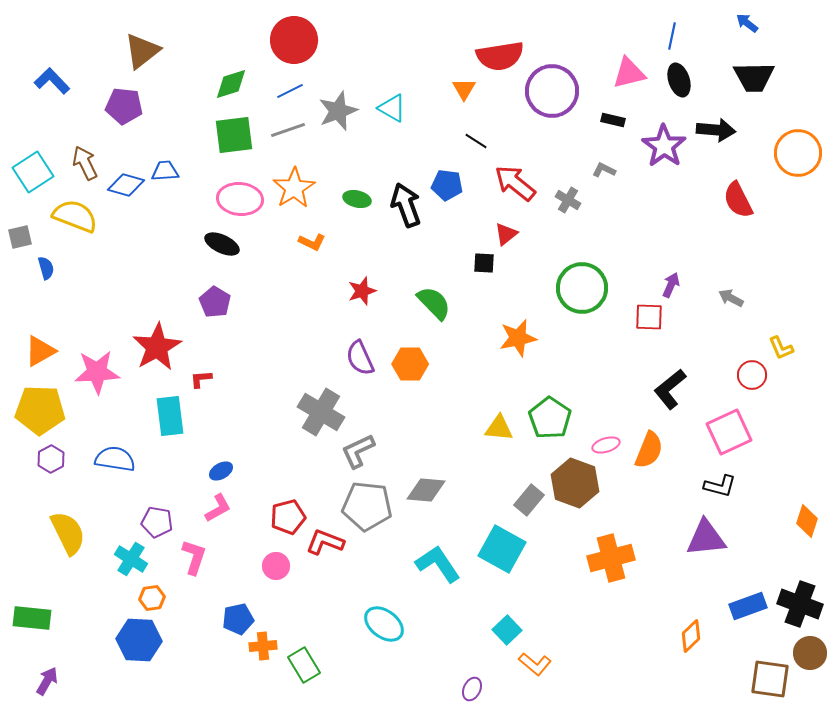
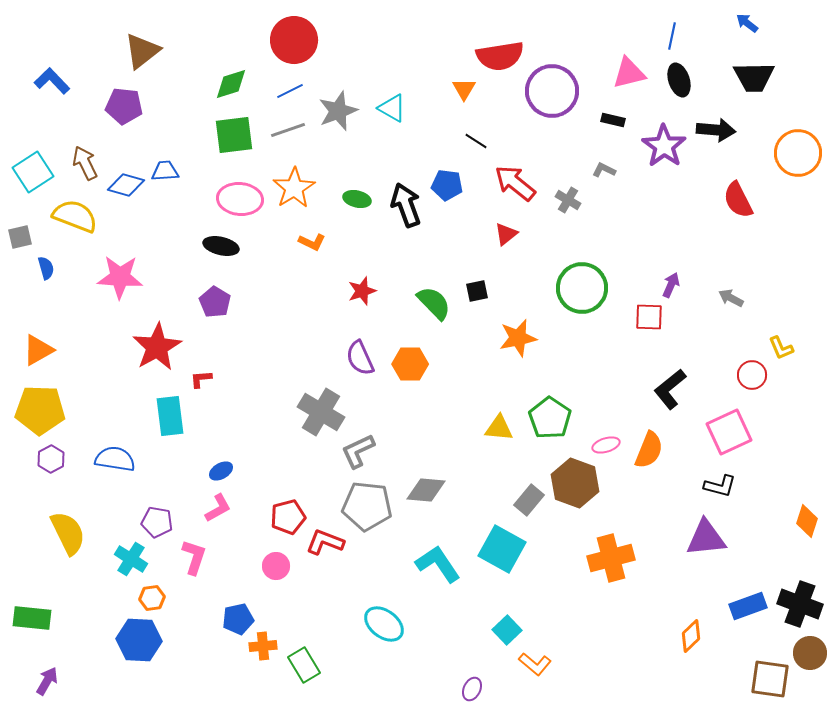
black ellipse at (222, 244): moved 1 px left, 2 px down; rotated 12 degrees counterclockwise
black square at (484, 263): moved 7 px left, 28 px down; rotated 15 degrees counterclockwise
orange triangle at (40, 351): moved 2 px left, 1 px up
pink star at (97, 372): moved 23 px right, 95 px up; rotated 6 degrees clockwise
